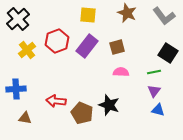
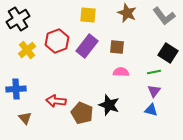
black cross: rotated 10 degrees clockwise
brown square: rotated 21 degrees clockwise
blue triangle: moved 7 px left
brown triangle: rotated 40 degrees clockwise
